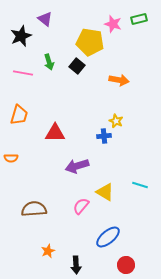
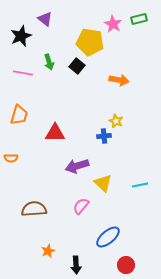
pink star: rotated 12 degrees clockwise
cyan line: rotated 28 degrees counterclockwise
yellow triangle: moved 2 px left, 9 px up; rotated 12 degrees clockwise
